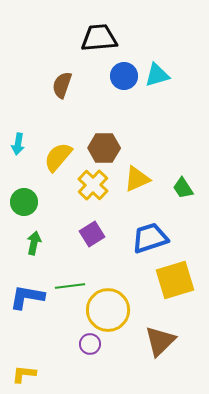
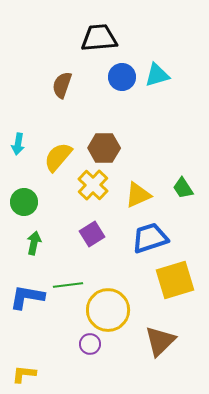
blue circle: moved 2 px left, 1 px down
yellow triangle: moved 1 px right, 16 px down
green line: moved 2 px left, 1 px up
